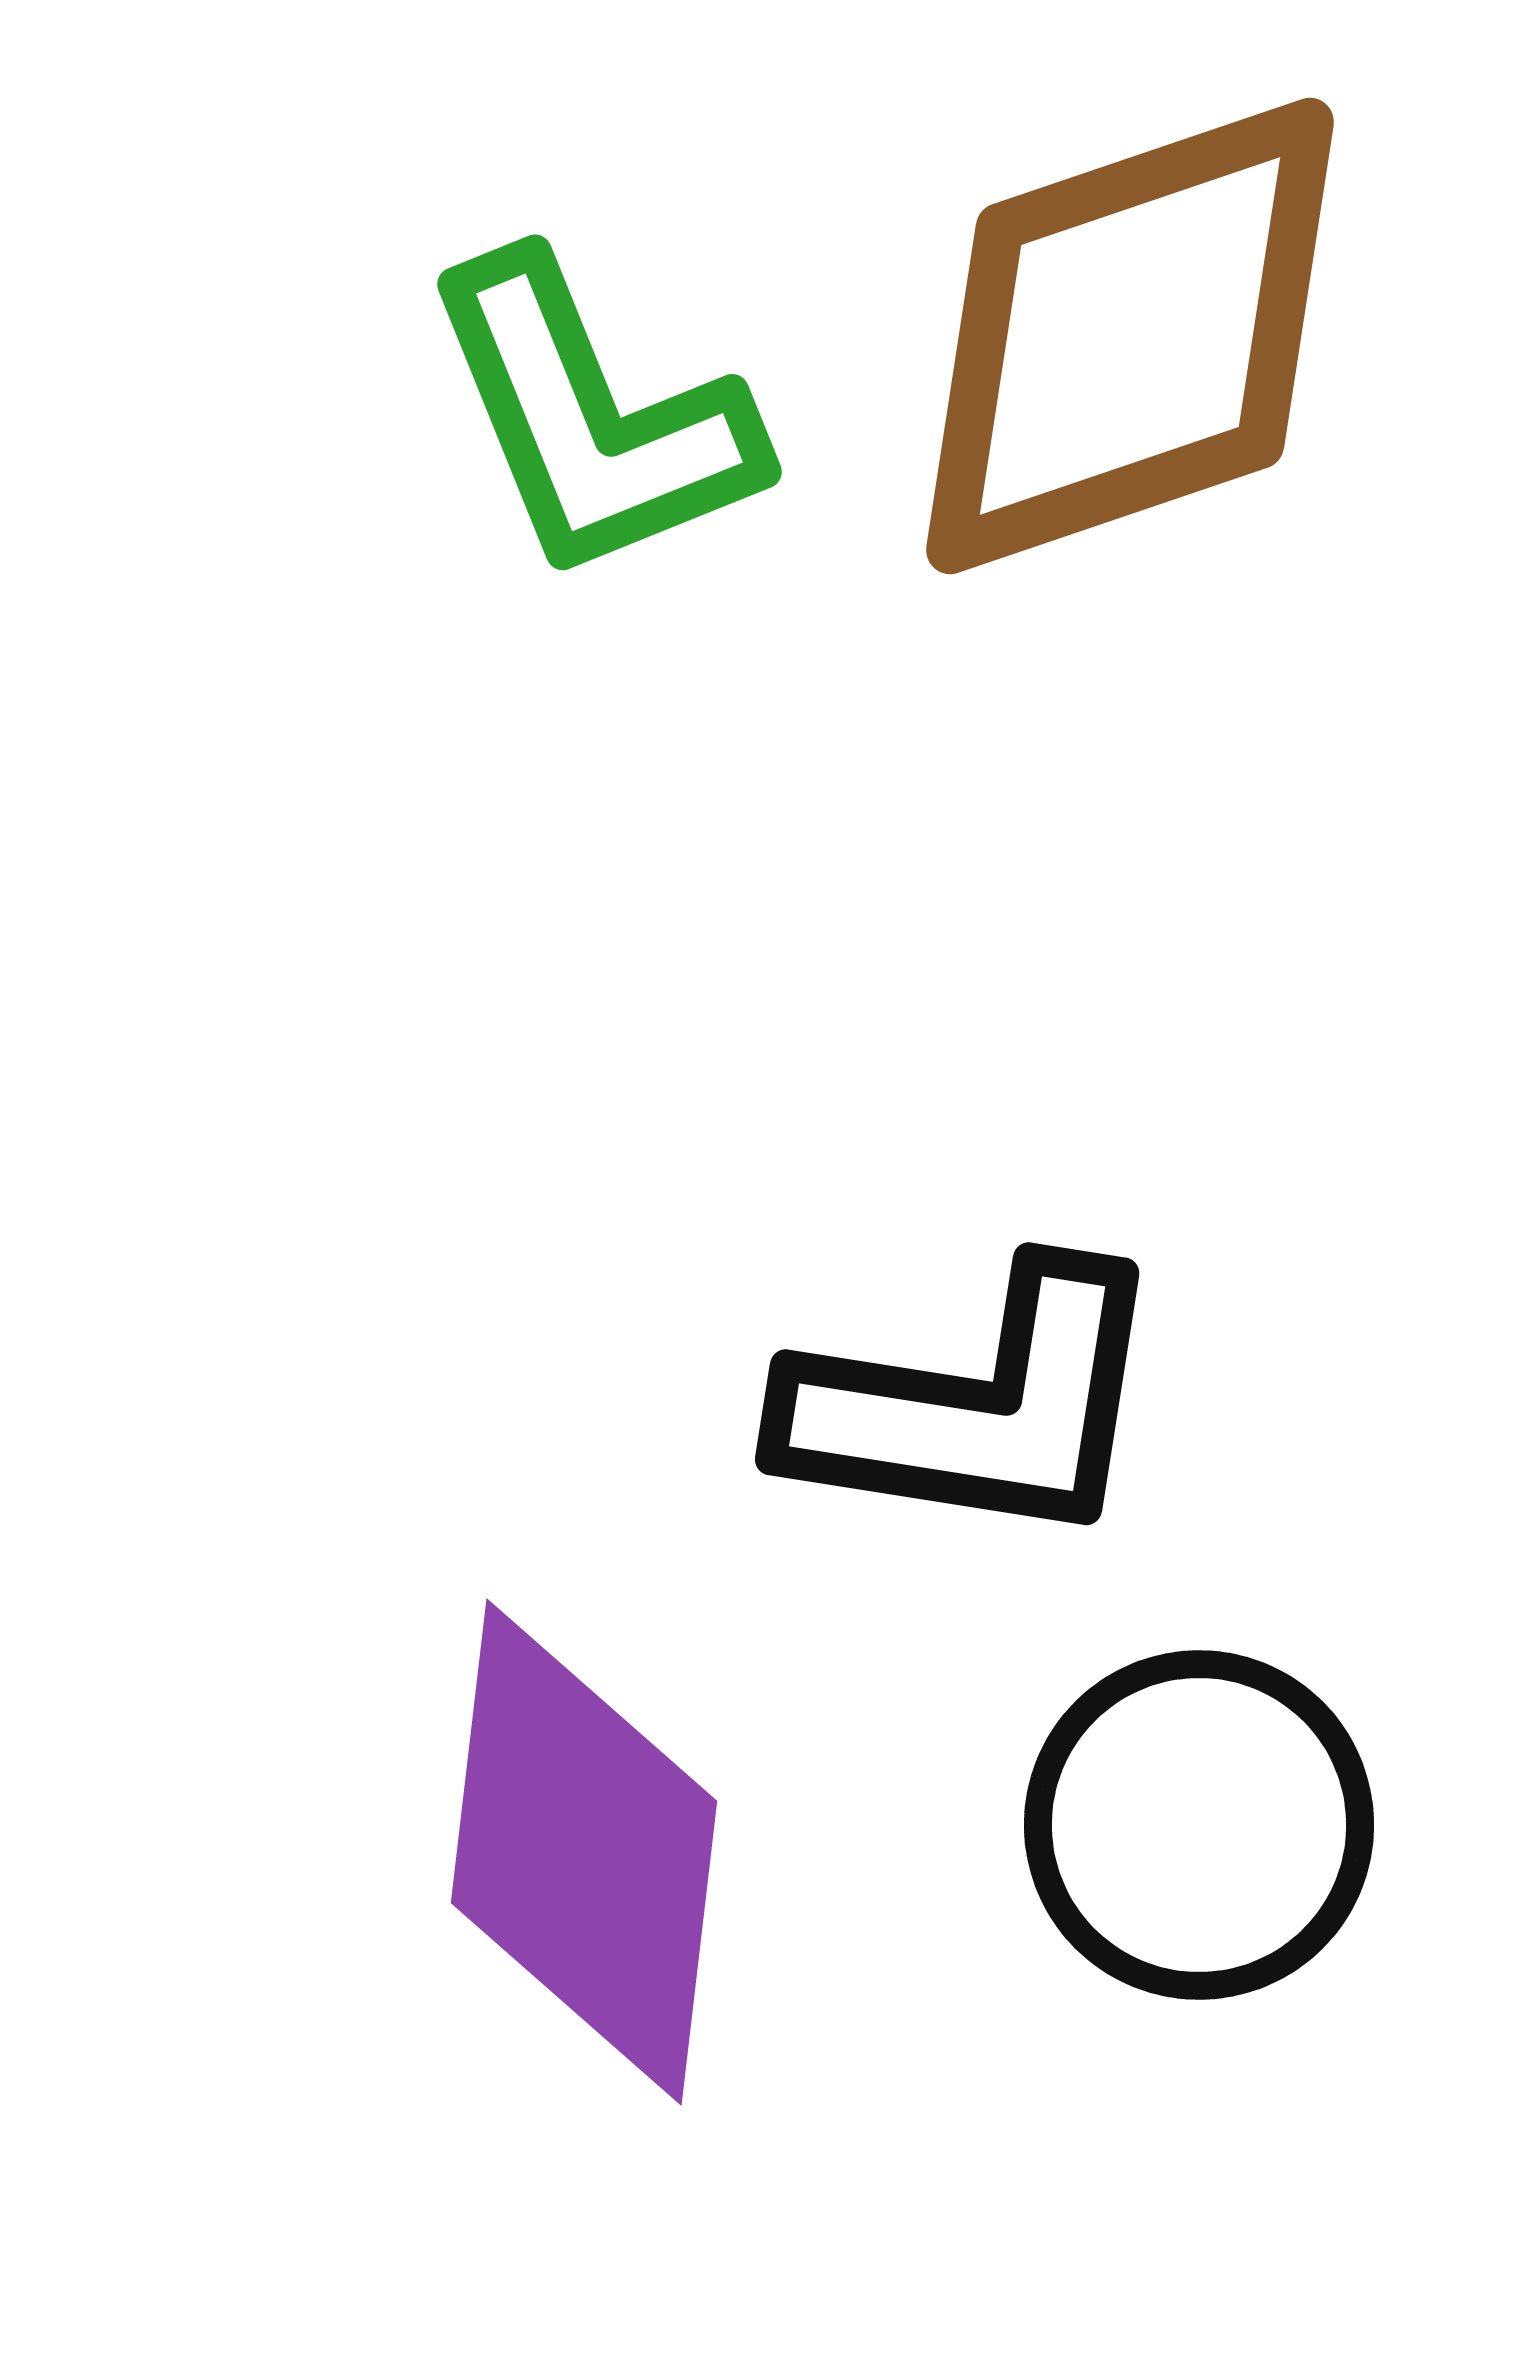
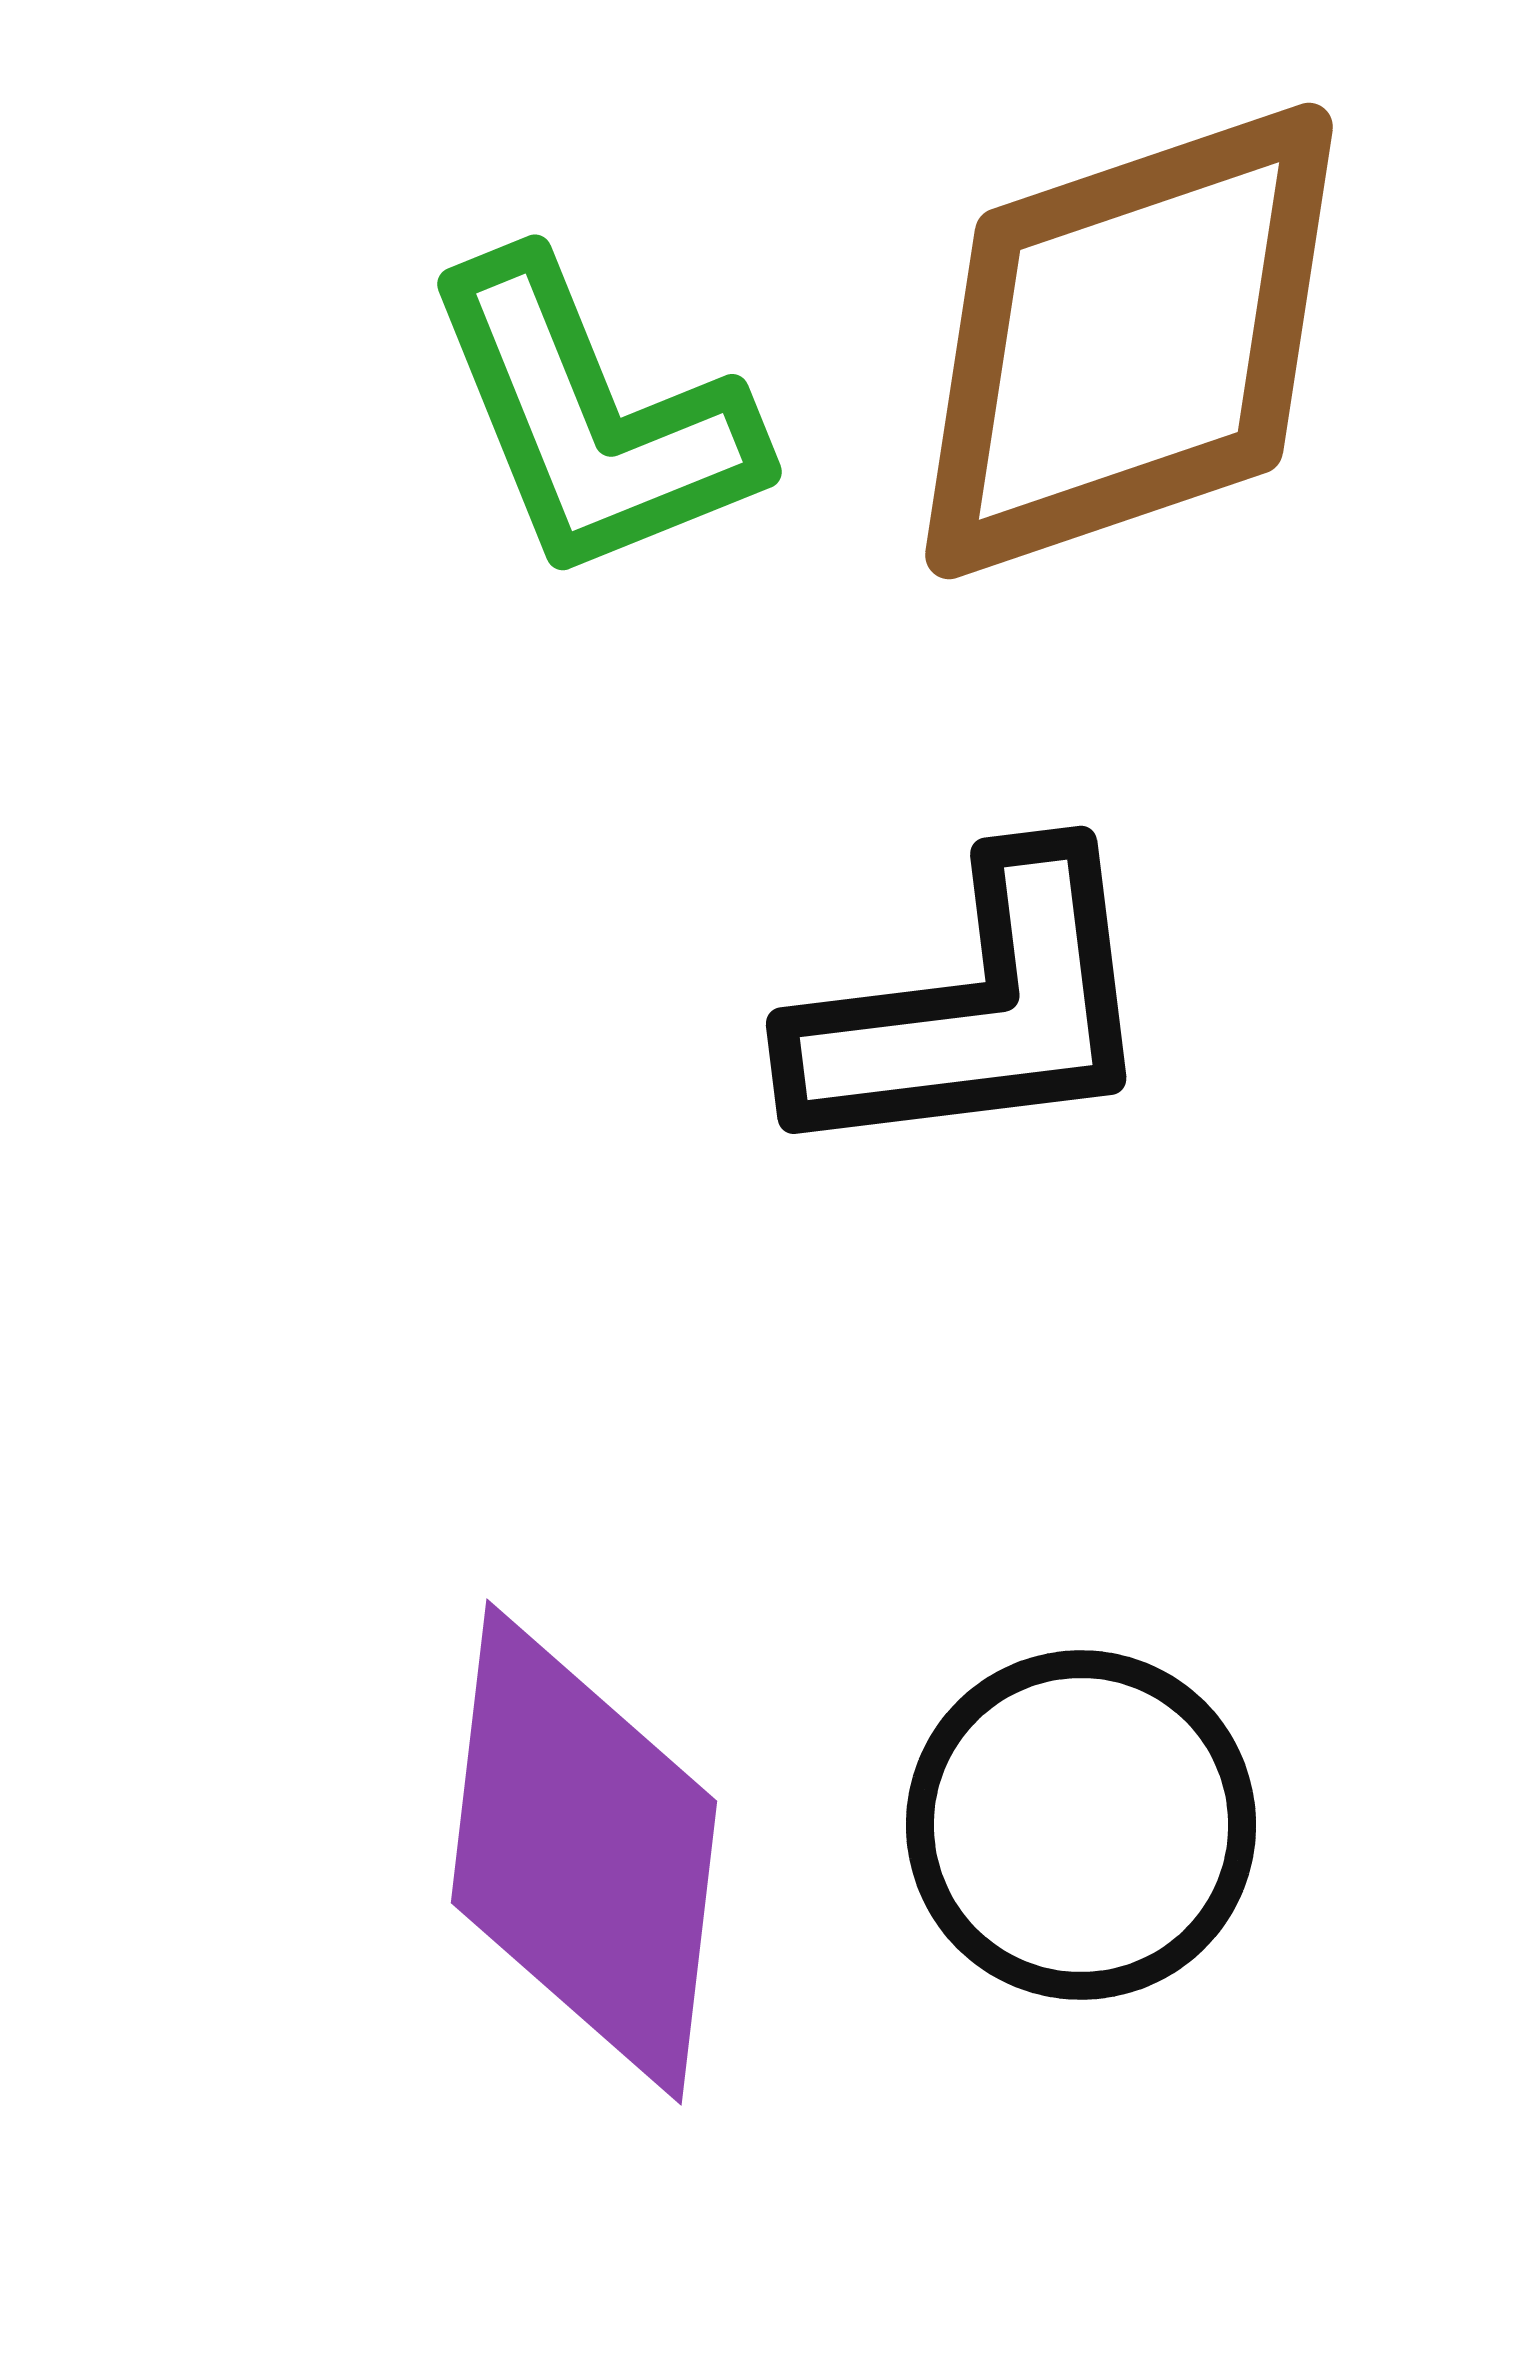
brown diamond: moved 1 px left, 5 px down
black L-shape: moved 396 px up; rotated 16 degrees counterclockwise
black circle: moved 118 px left
